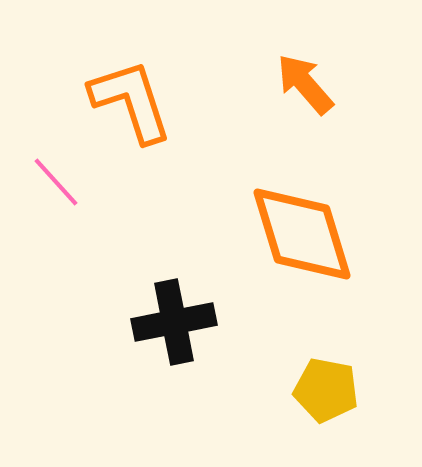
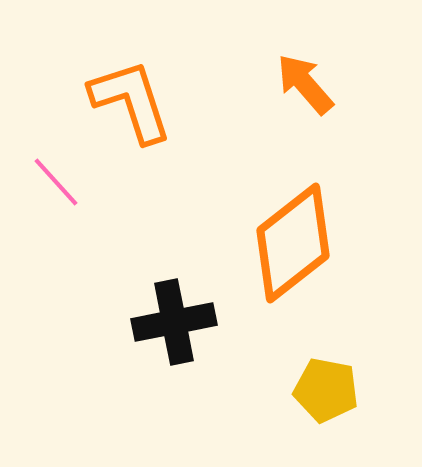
orange diamond: moved 9 px left, 9 px down; rotated 69 degrees clockwise
